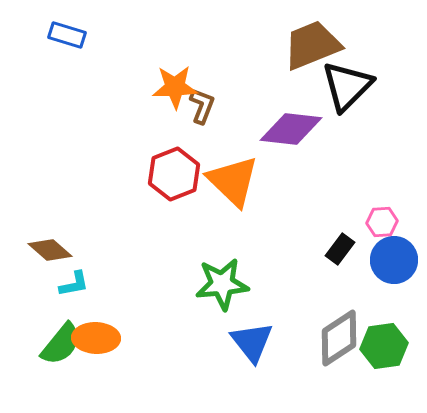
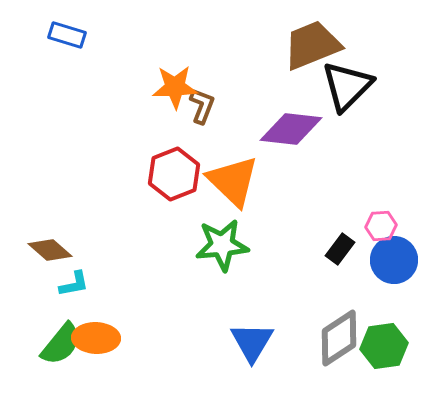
pink hexagon: moved 1 px left, 4 px down
green star: moved 39 px up
blue triangle: rotated 9 degrees clockwise
